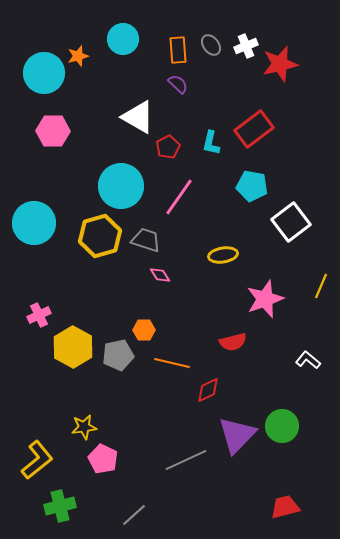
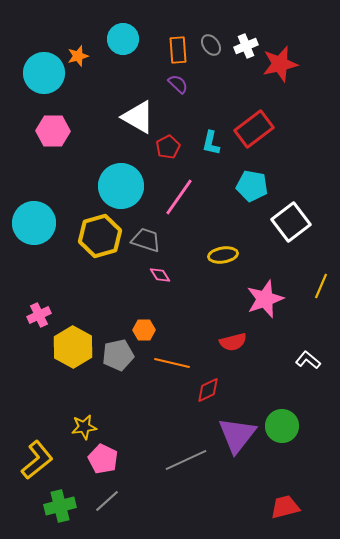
purple triangle at (237, 435): rotated 6 degrees counterclockwise
gray line at (134, 515): moved 27 px left, 14 px up
